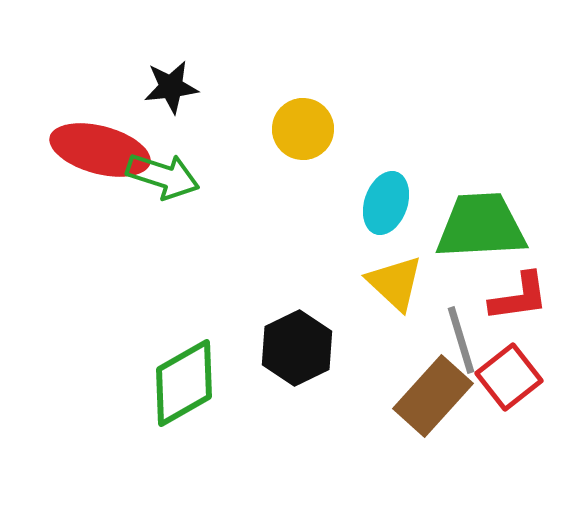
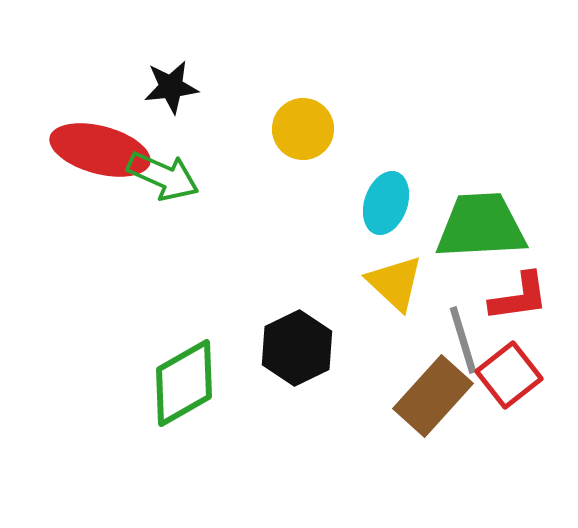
green arrow: rotated 6 degrees clockwise
gray line: moved 2 px right
red square: moved 2 px up
